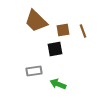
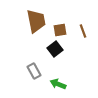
brown trapezoid: rotated 145 degrees counterclockwise
brown square: moved 3 px left
black square: rotated 28 degrees counterclockwise
gray rectangle: rotated 70 degrees clockwise
